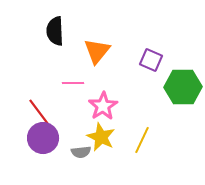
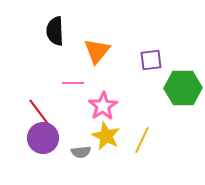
purple square: rotated 30 degrees counterclockwise
green hexagon: moved 1 px down
yellow star: moved 5 px right, 1 px up
